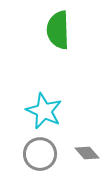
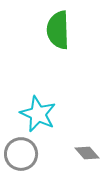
cyan star: moved 6 px left, 3 px down
gray circle: moved 19 px left
